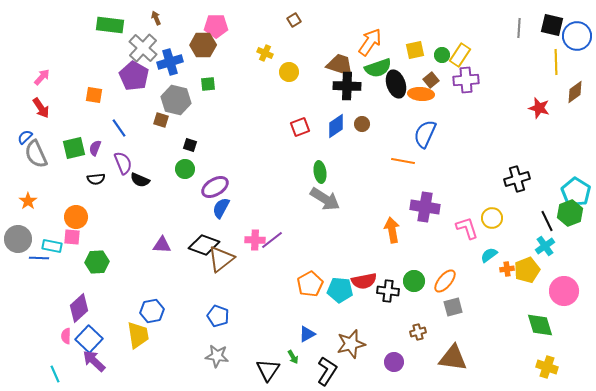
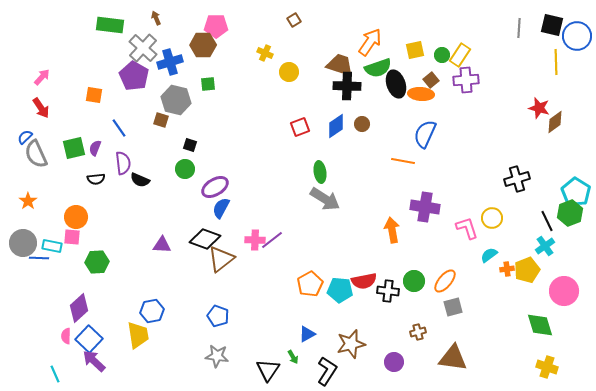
brown diamond at (575, 92): moved 20 px left, 30 px down
purple semicircle at (123, 163): rotated 15 degrees clockwise
gray circle at (18, 239): moved 5 px right, 4 px down
black diamond at (204, 245): moved 1 px right, 6 px up
